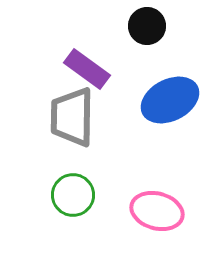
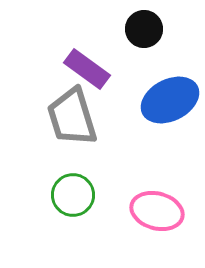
black circle: moved 3 px left, 3 px down
gray trapezoid: rotated 18 degrees counterclockwise
